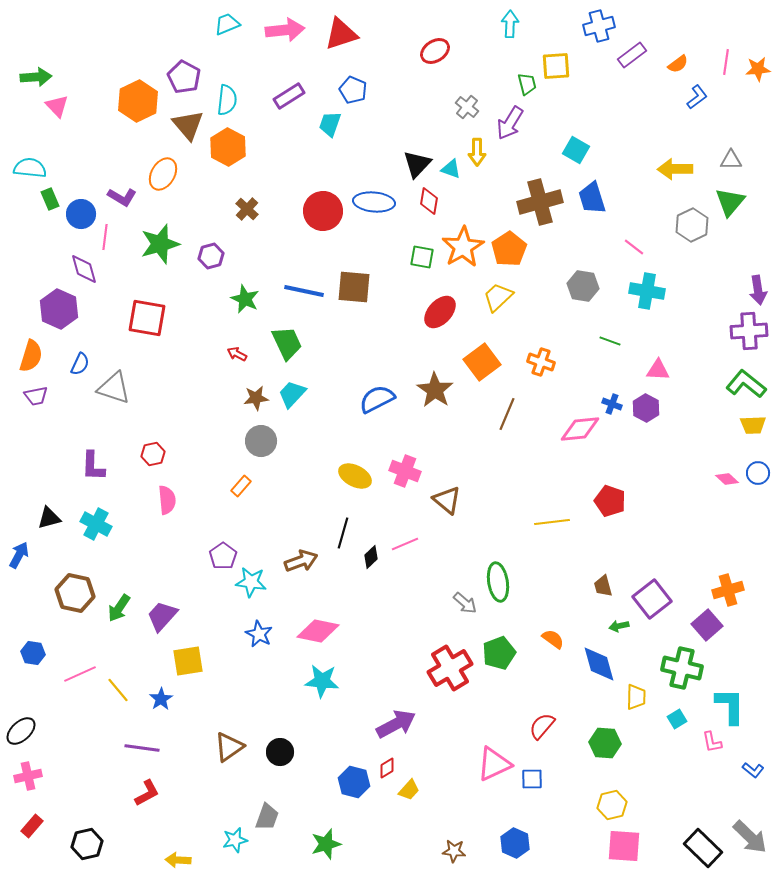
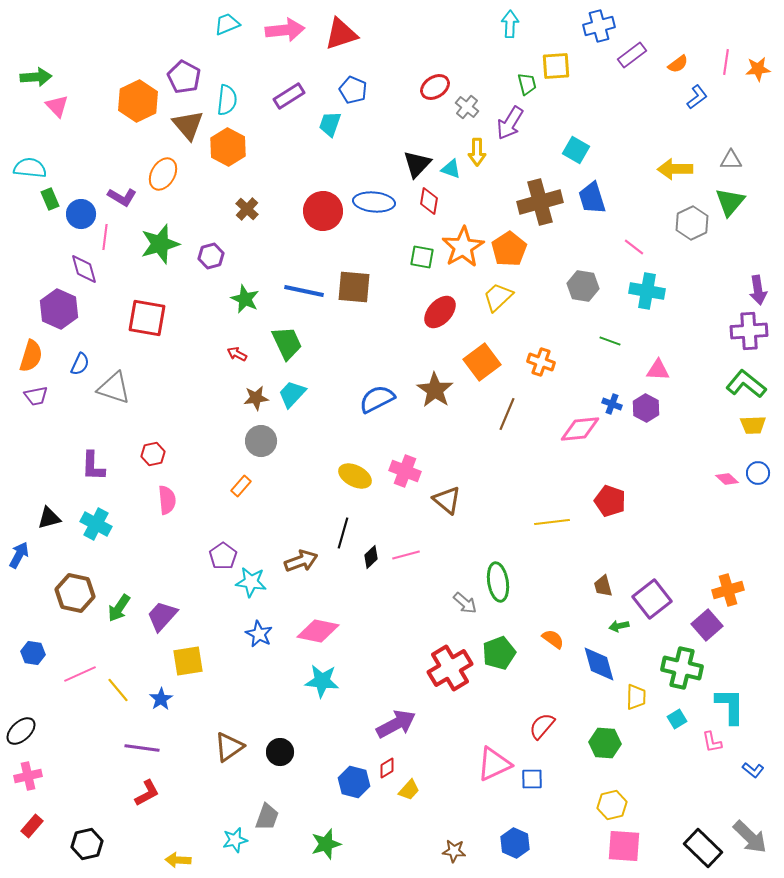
red ellipse at (435, 51): moved 36 px down
gray hexagon at (692, 225): moved 2 px up
pink line at (405, 544): moved 1 px right, 11 px down; rotated 8 degrees clockwise
